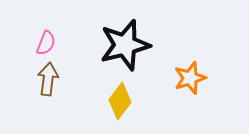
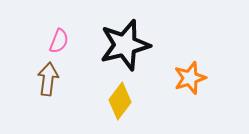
pink semicircle: moved 13 px right, 2 px up
